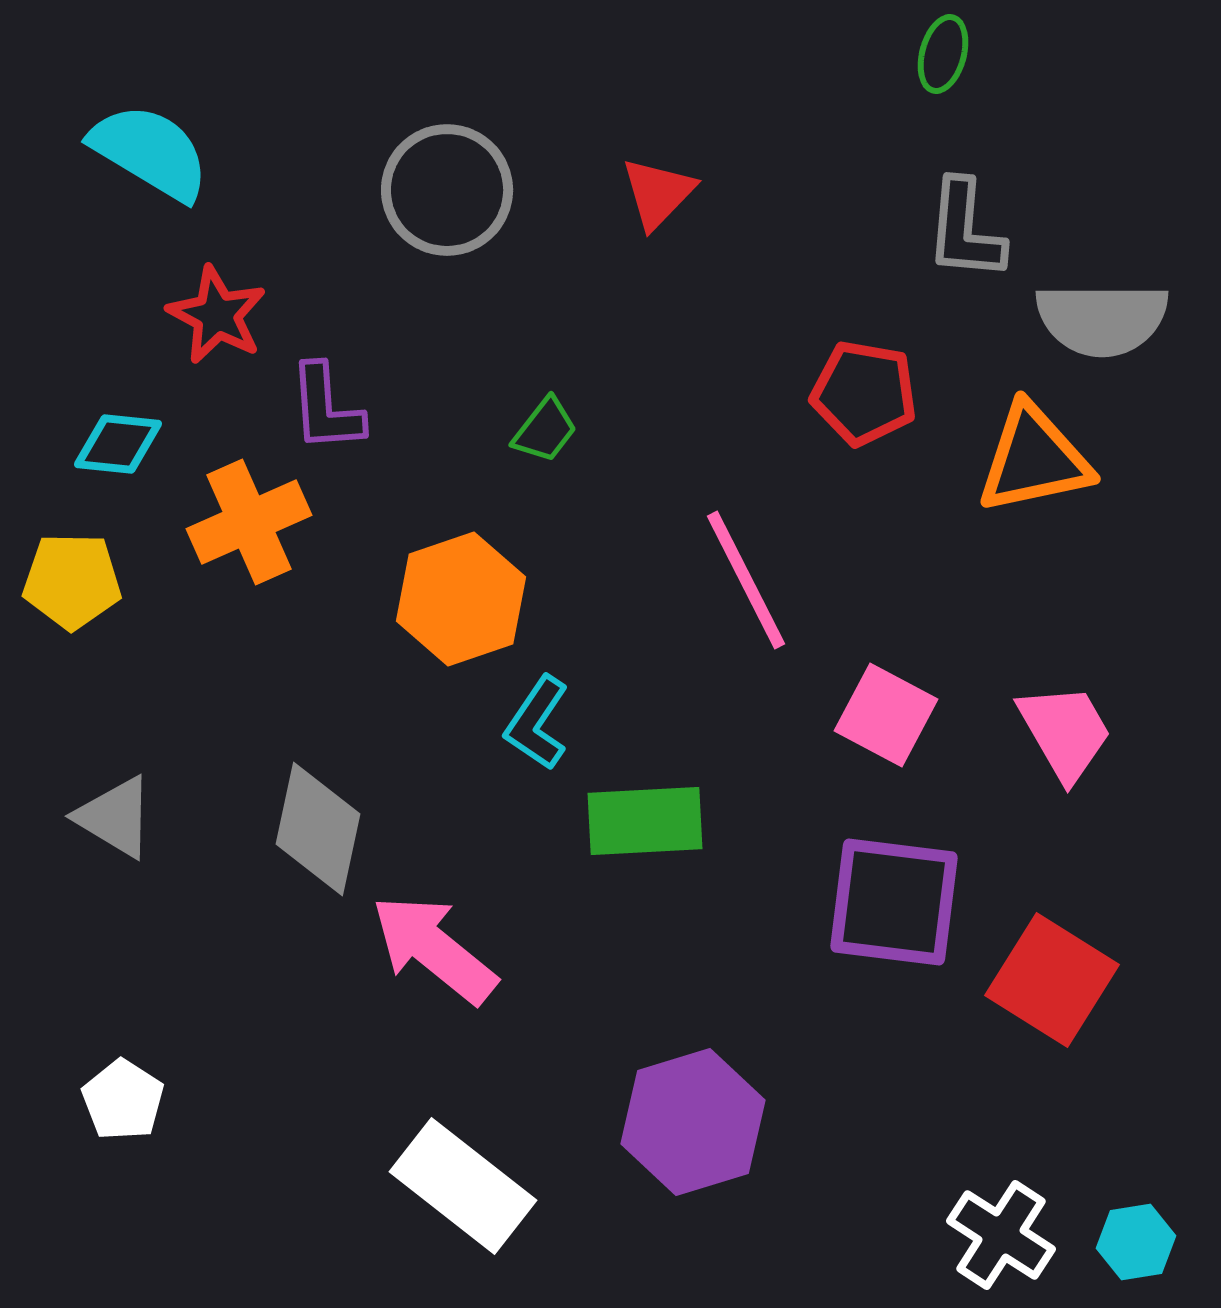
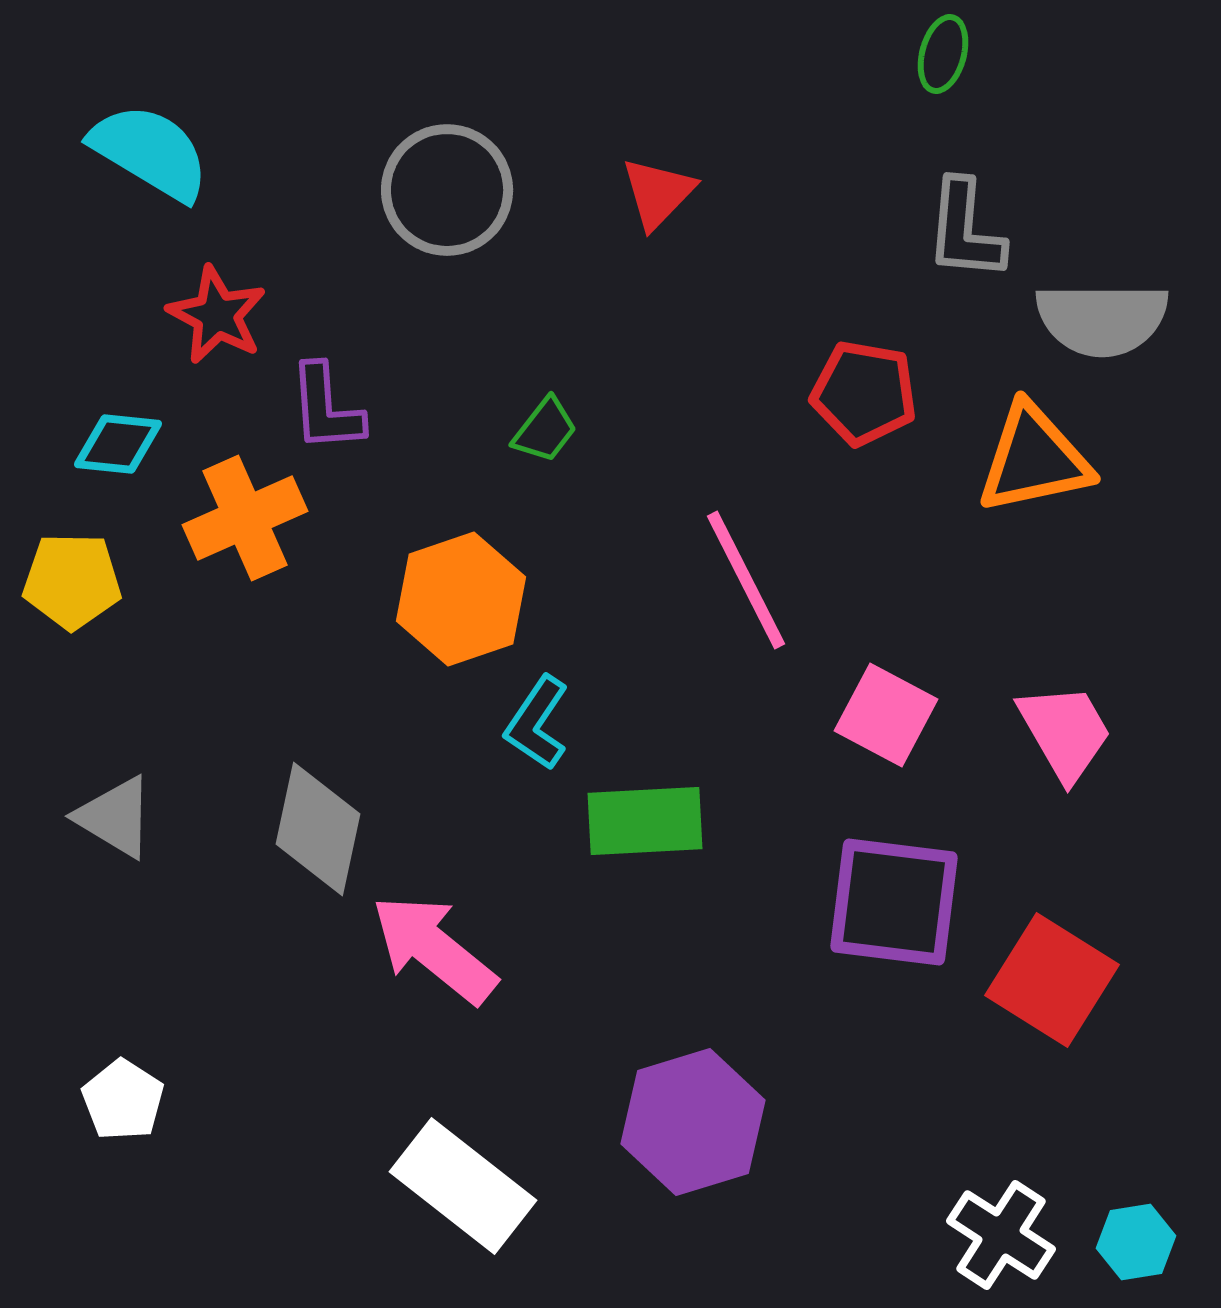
orange cross: moved 4 px left, 4 px up
